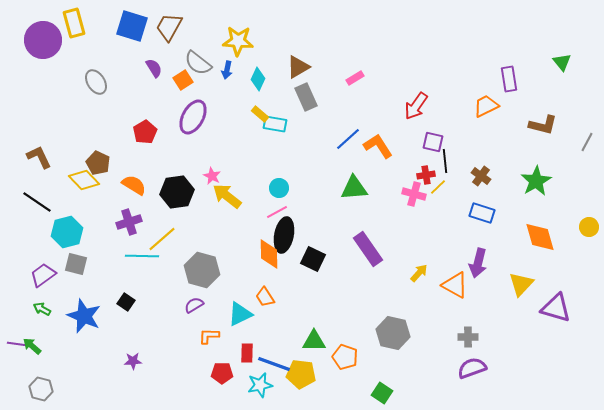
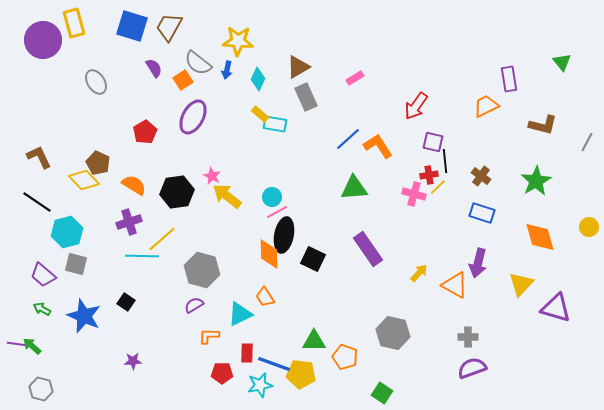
red cross at (426, 175): moved 3 px right
cyan circle at (279, 188): moved 7 px left, 9 px down
purple trapezoid at (43, 275): rotated 104 degrees counterclockwise
